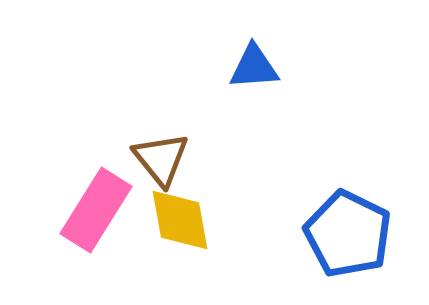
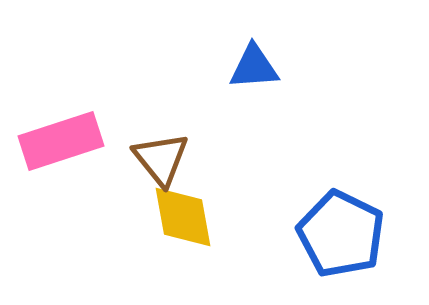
pink rectangle: moved 35 px left, 69 px up; rotated 40 degrees clockwise
yellow diamond: moved 3 px right, 3 px up
blue pentagon: moved 7 px left
